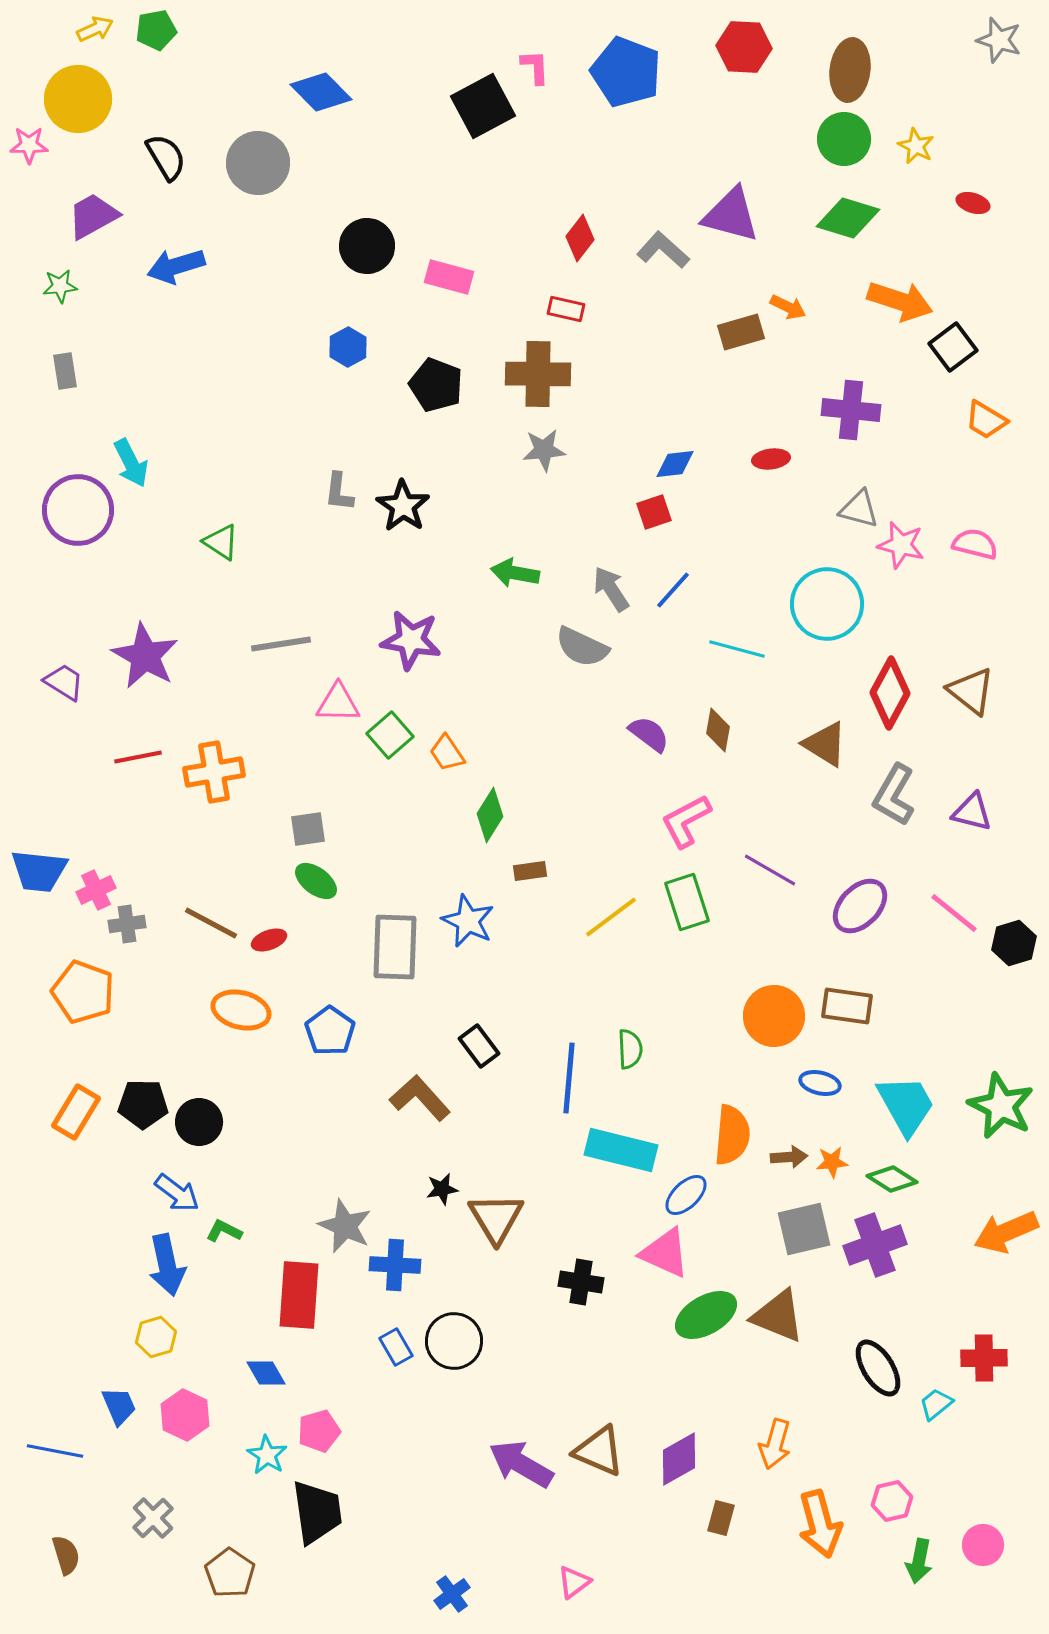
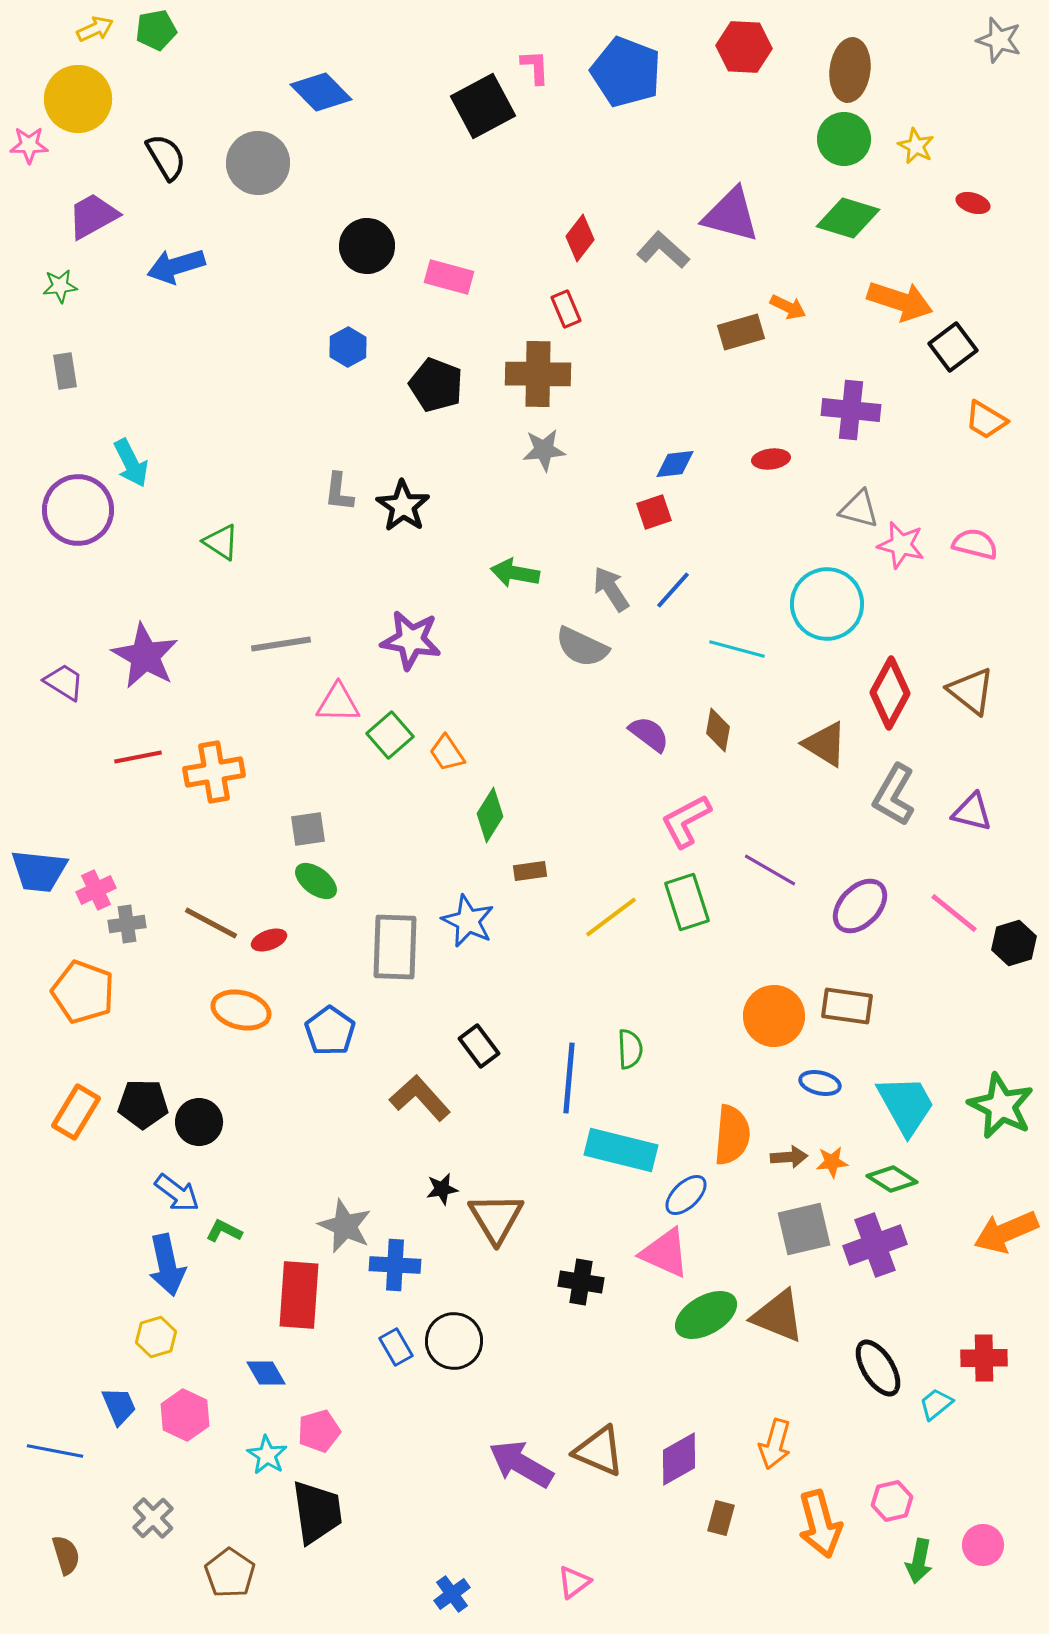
red rectangle at (566, 309): rotated 54 degrees clockwise
